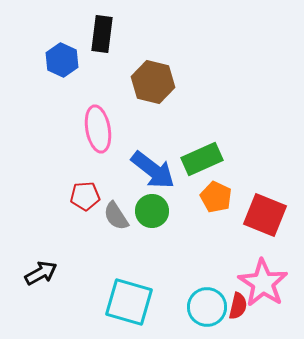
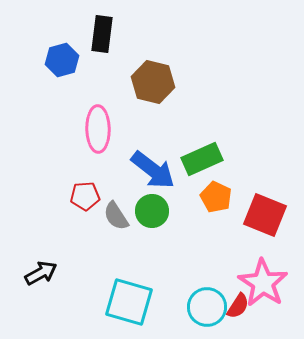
blue hexagon: rotated 20 degrees clockwise
pink ellipse: rotated 9 degrees clockwise
red semicircle: rotated 20 degrees clockwise
